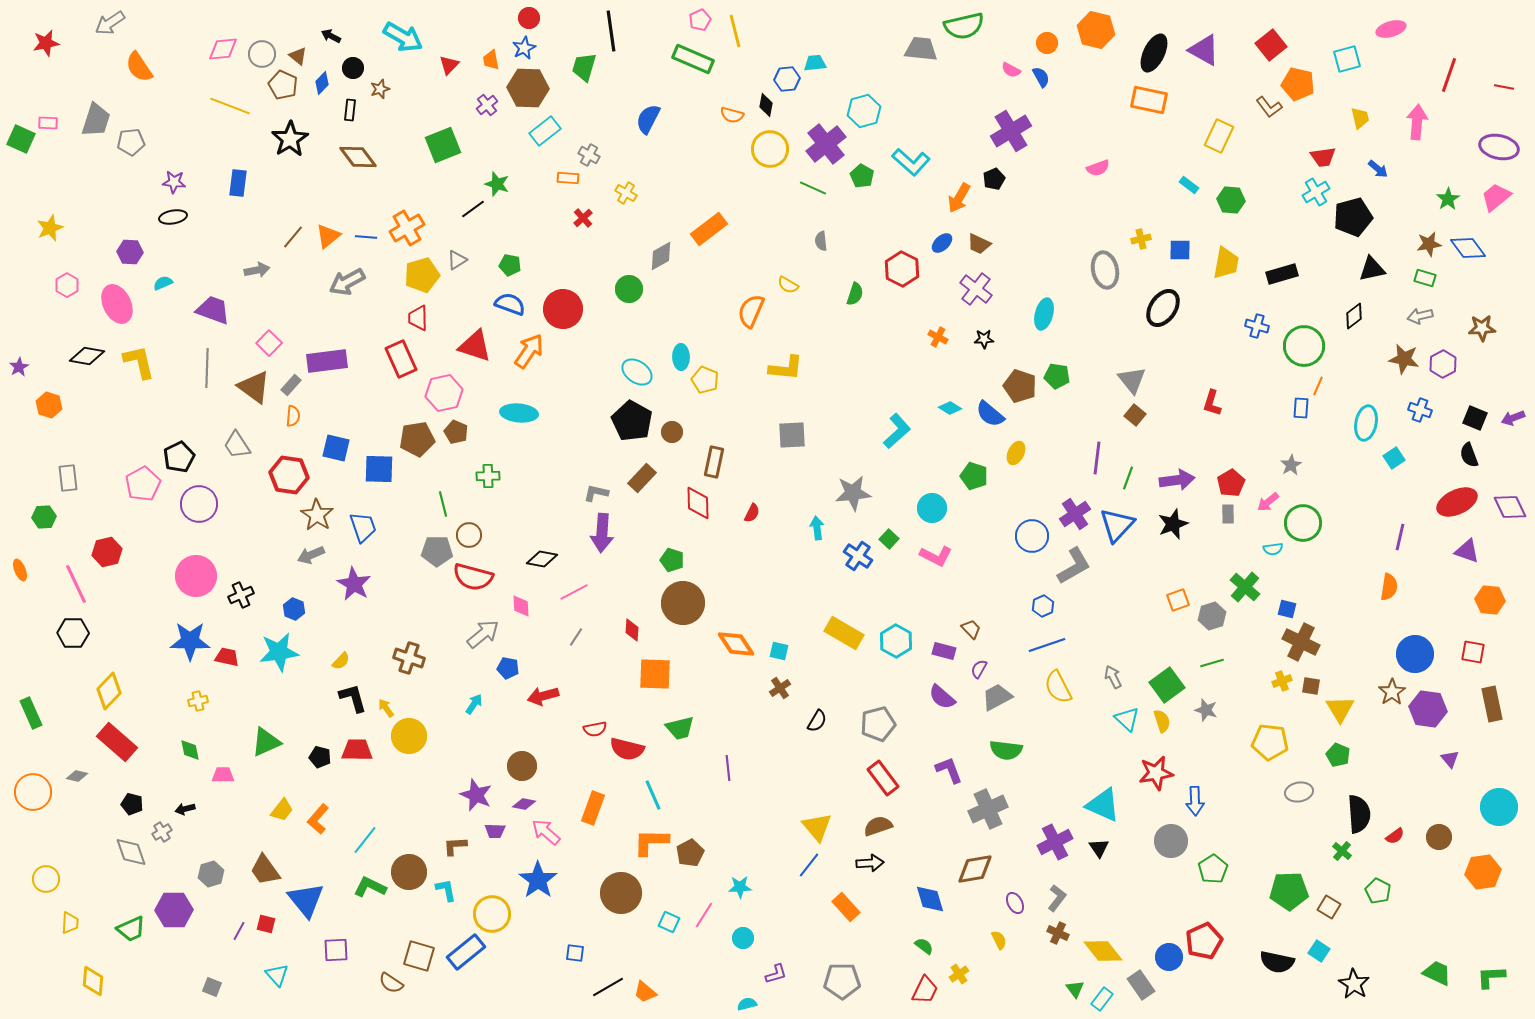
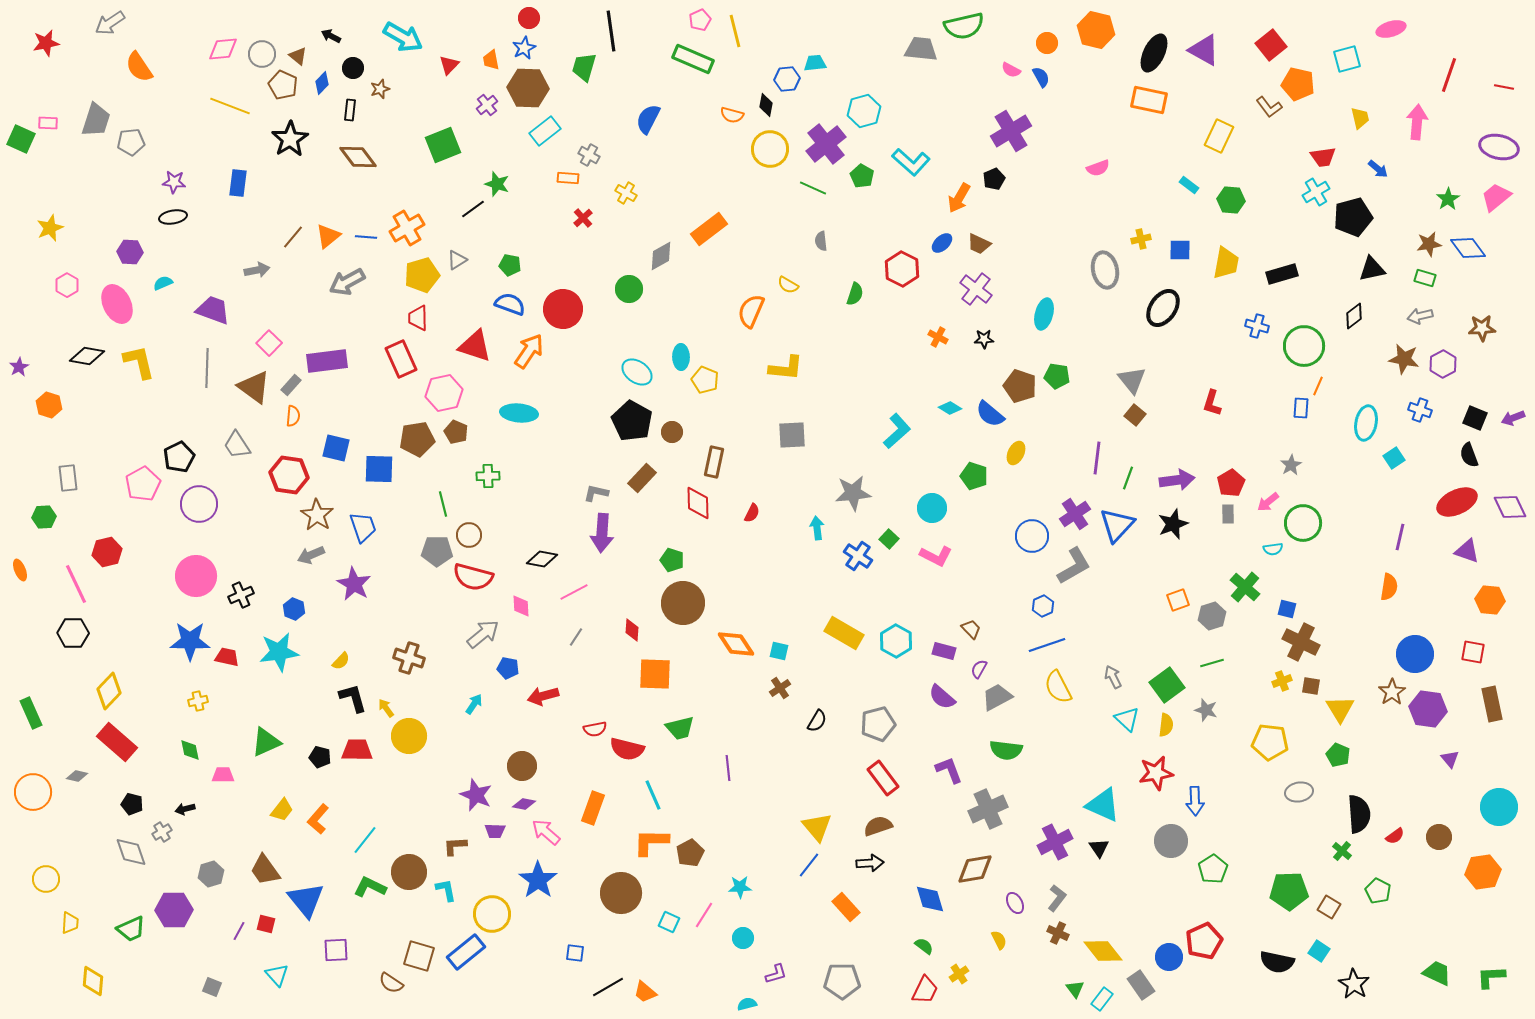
yellow semicircle at (1162, 721): moved 4 px right, 4 px down; rotated 25 degrees clockwise
